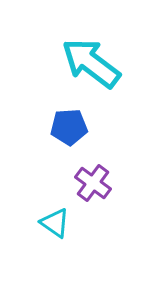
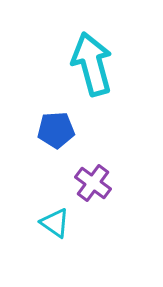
cyan arrow: moved 1 px right, 1 px down; rotated 38 degrees clockwise
blue pentagon: moved 13 px left, 3 px down
